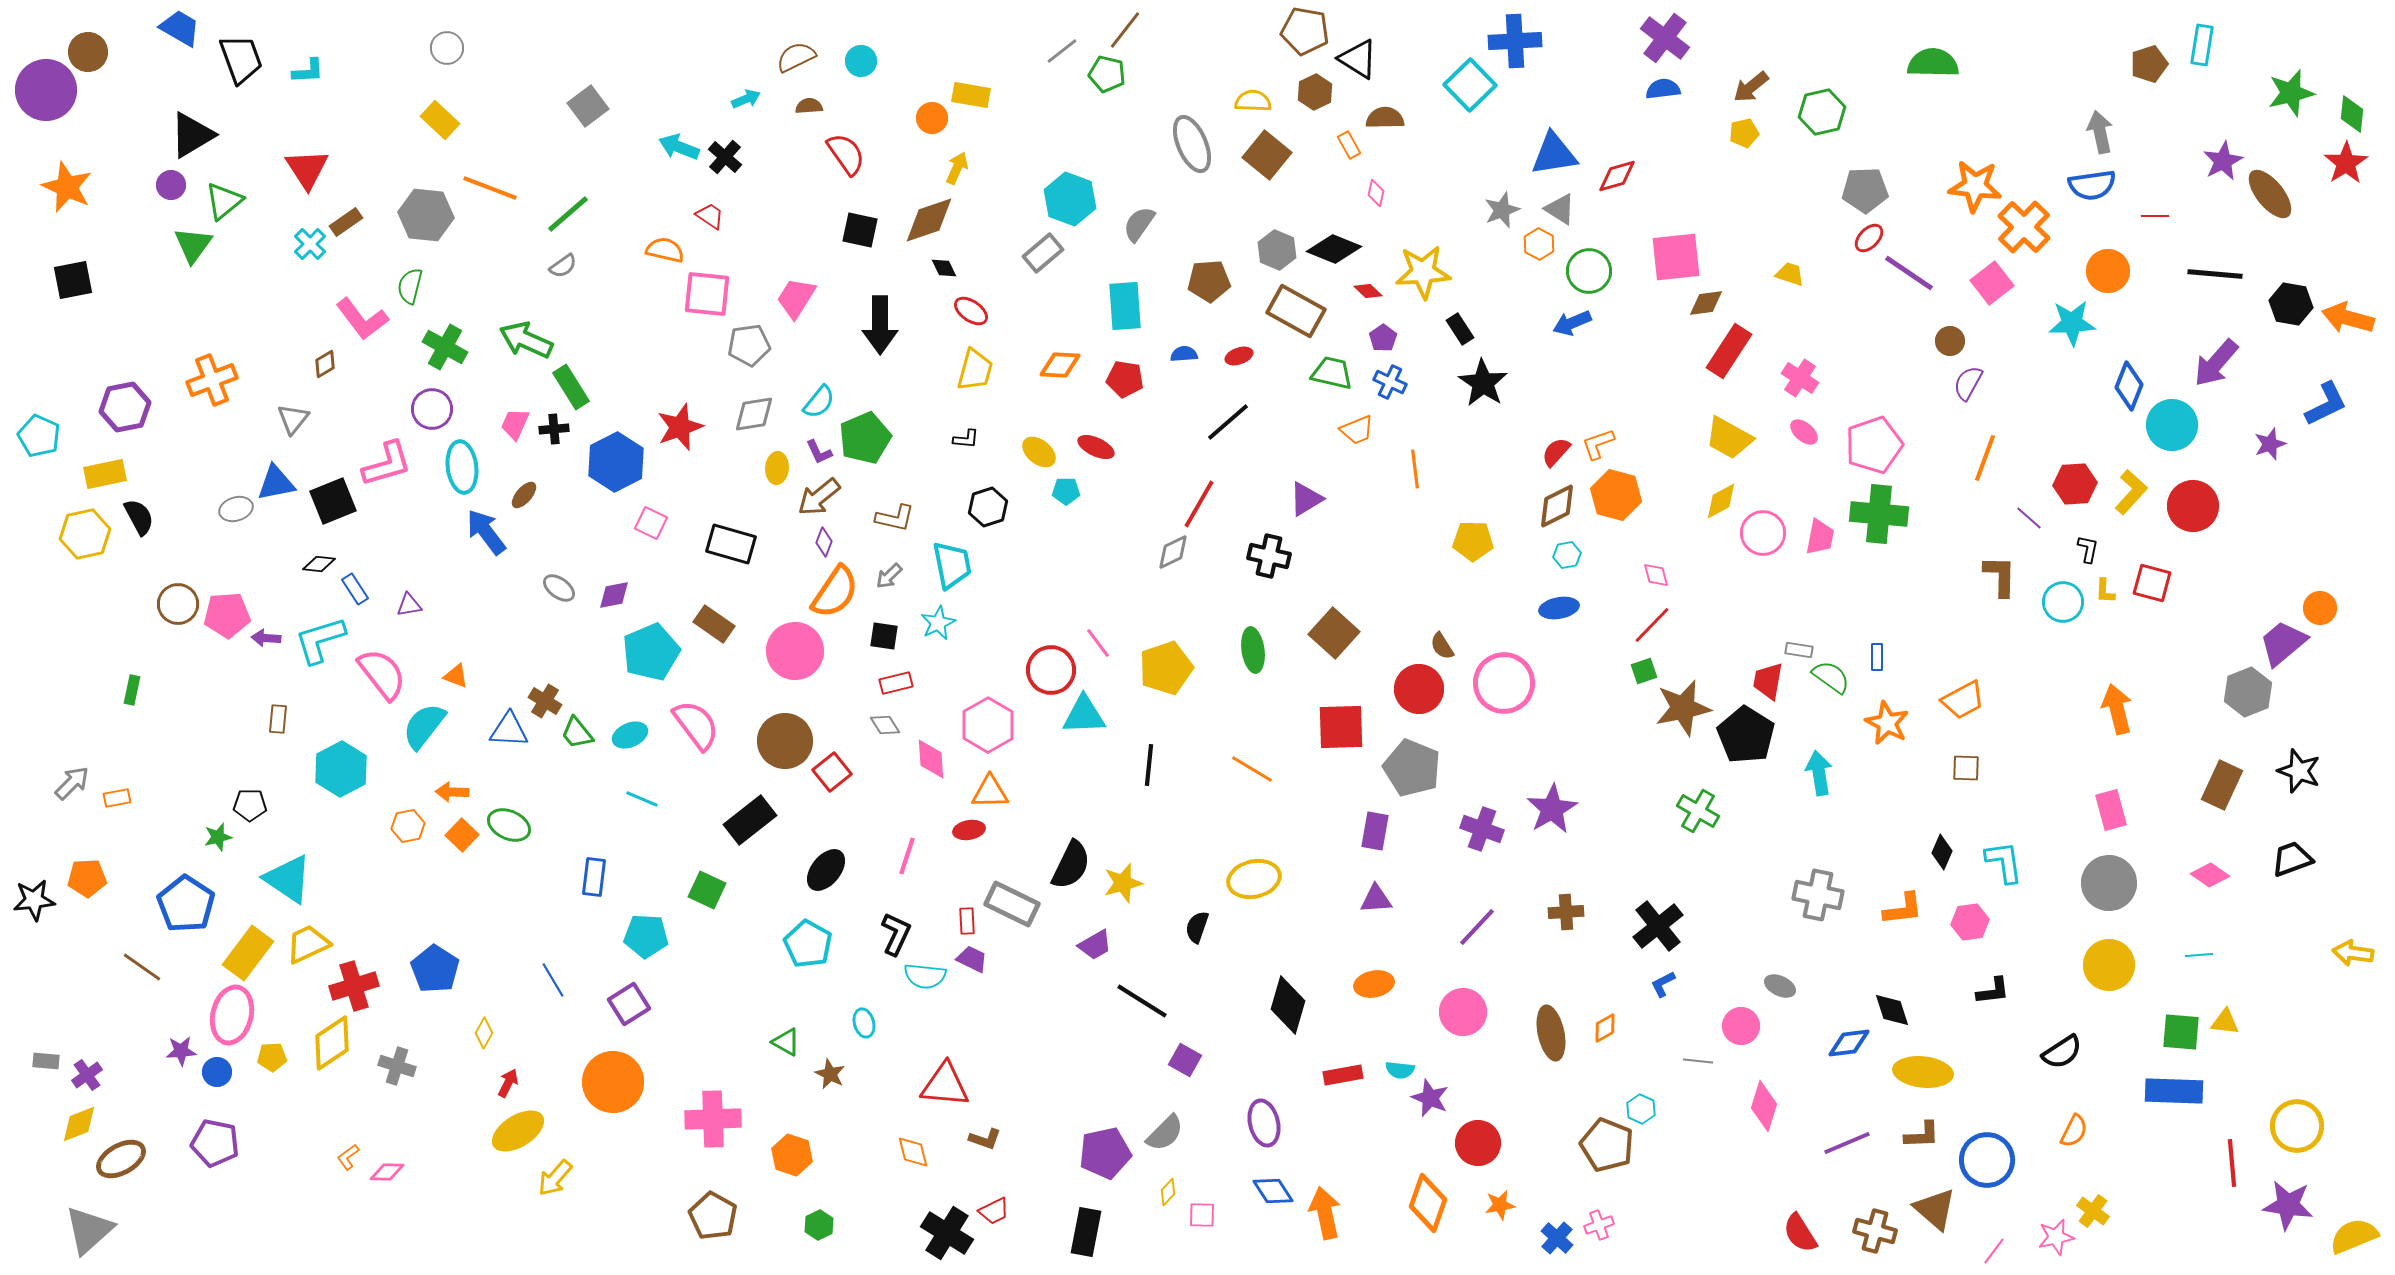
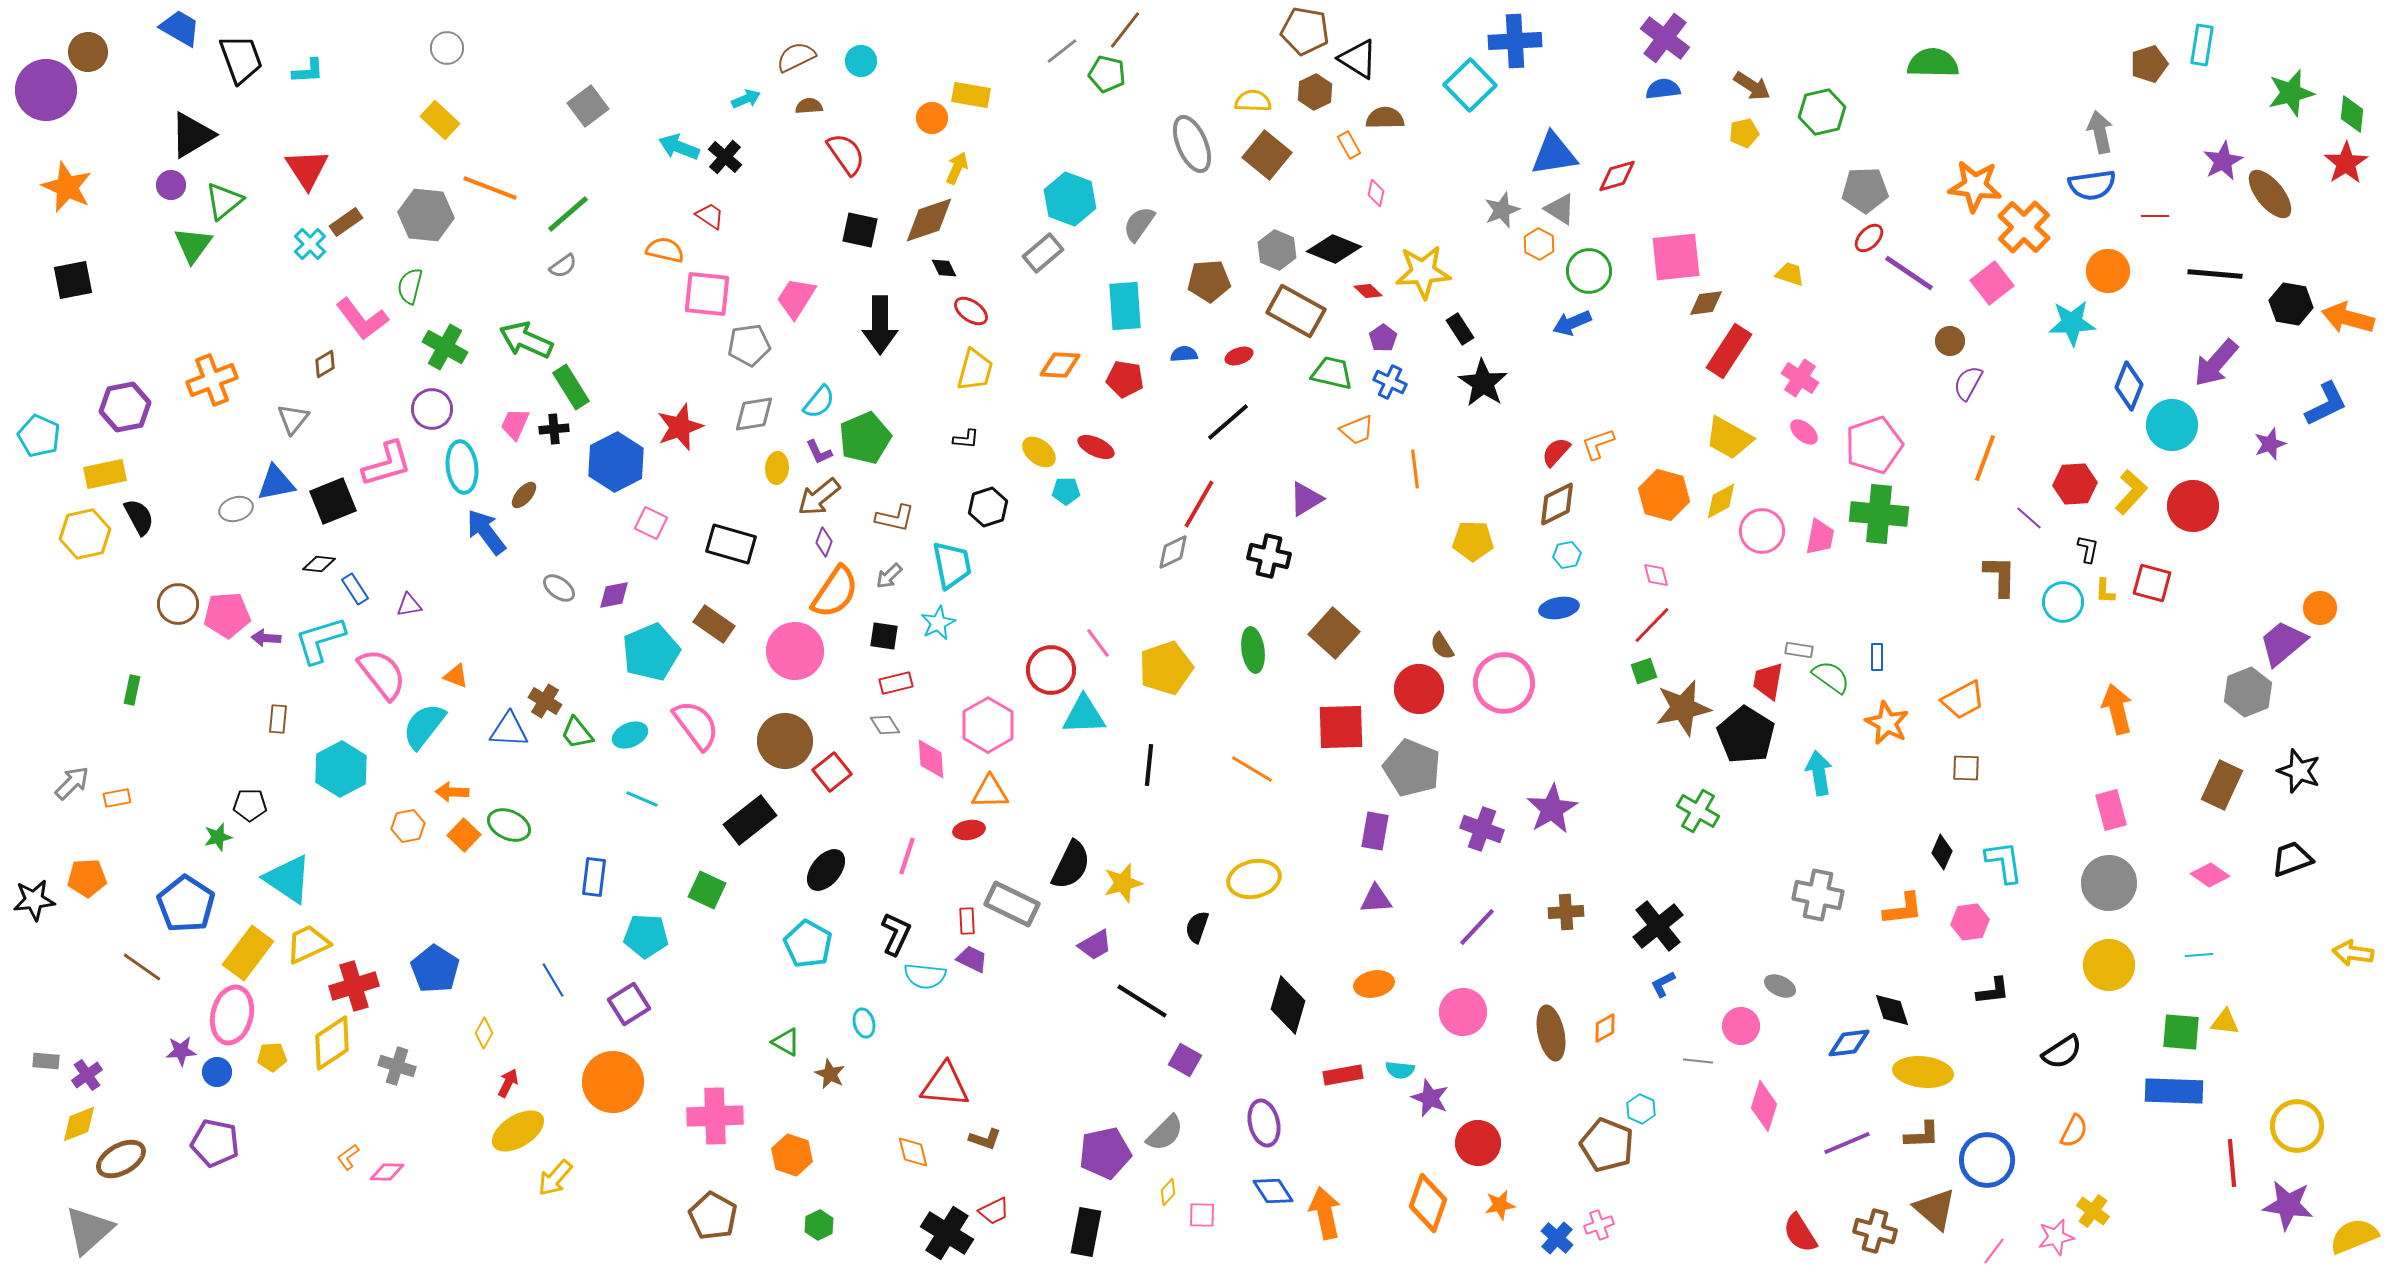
brown arrow at (1751, 87): moved 1 px right, 1 px up; rotated 108 degrees counterclockwise
orange hexagon at (1616, 495): moved 48 px right
brown diamond at (1557, 506): moved 2 px up
pink circle at (1763, 533): moved 1 px left, 2 px up
orange square at (462, 835): moved 2 px right
pink cross at (713, 1119): moved 2 px right, 3 px up
